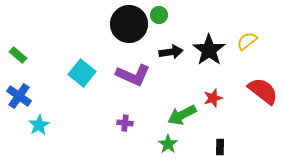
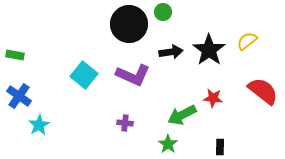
green circle: moved 4 px right, 3 px up
green rectangle: moved 3 px left; rotated 30 degrees counterclockwise
cyan square: moved 2 px right, 2 px down
red star: rotated 24 degrees clockwise
